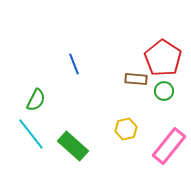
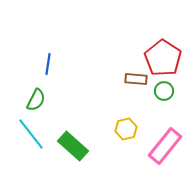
blue line: moved 26 px left; rotated 30 degrees clockwise
pink rectangle: moved 4 px left
